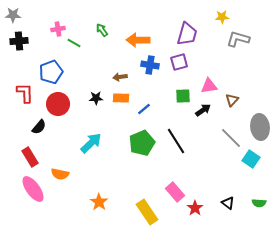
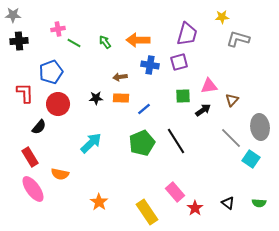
green arrow: moved 3 px right, 12 px down
